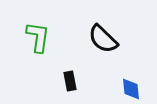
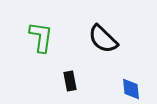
green L-shape: moved 3 px right
